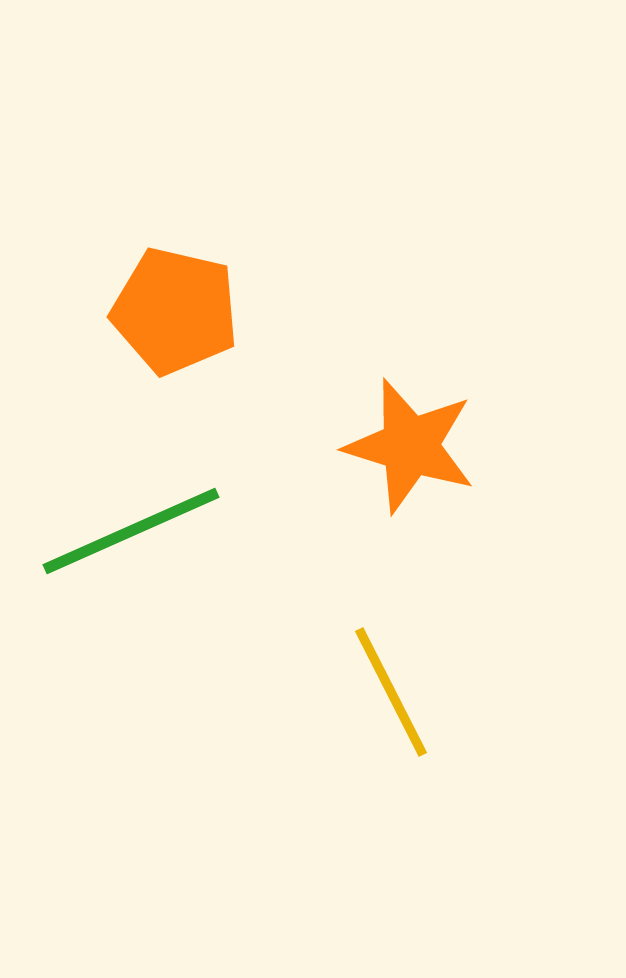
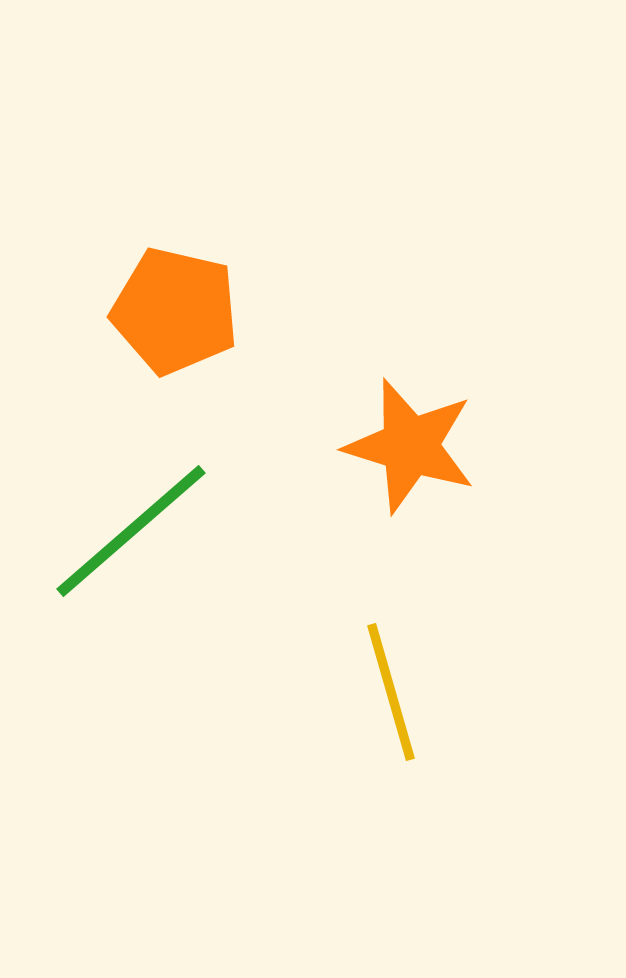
green line: rotated 17 degrees counterclockwise
yellow line: rotated 11 degrees clockwise
